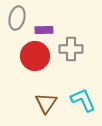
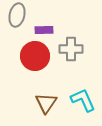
gray ellipse: moved 3 px up
